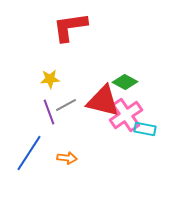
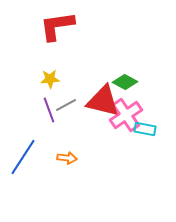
red L-shape: moved 13 px left, 1 px up
purple line: moved 2 px up
blue line: moved 6 px left, 4 px down
